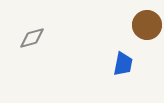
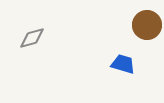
blue trapezoid: rotated 85 degrees counterclockwise
